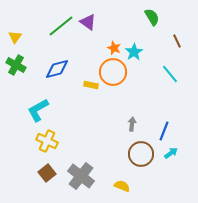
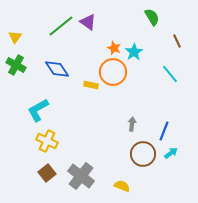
blue diamond: rotated 70 degrees clockwise
brown circle: moved 2 px right
